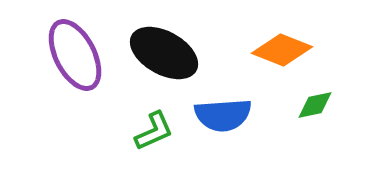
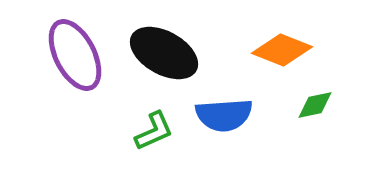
blue semicircle: moved 1 px right
